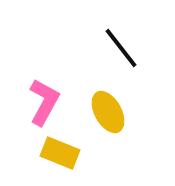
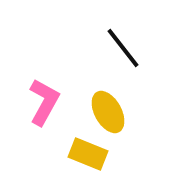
black line: moved 2 px right
yellow rectangle: moved 28 px right, 1 px down
